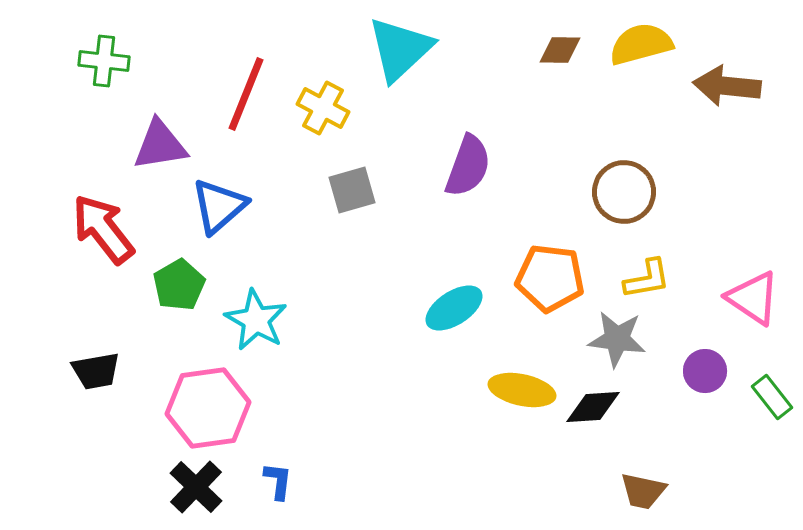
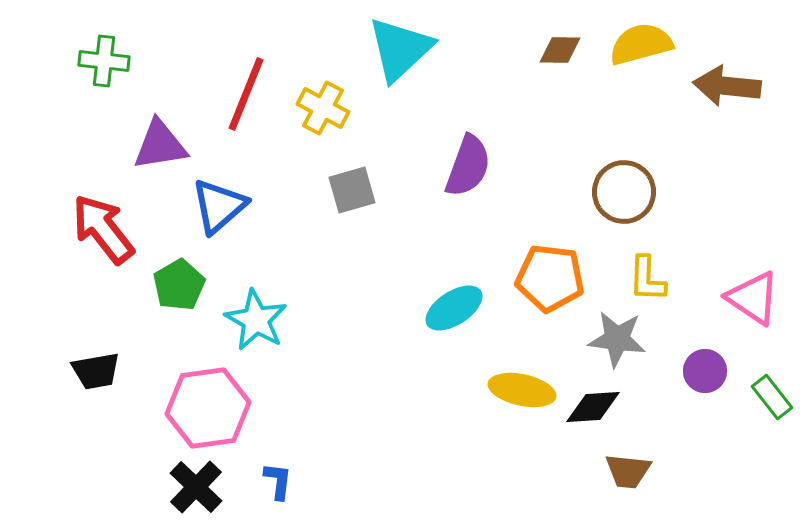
yellow L-shape: rotated 102 degrees clockwise
brown trapezoid: moved 15 px left, 20 px up; rotated 6 degrees counterclockwise
